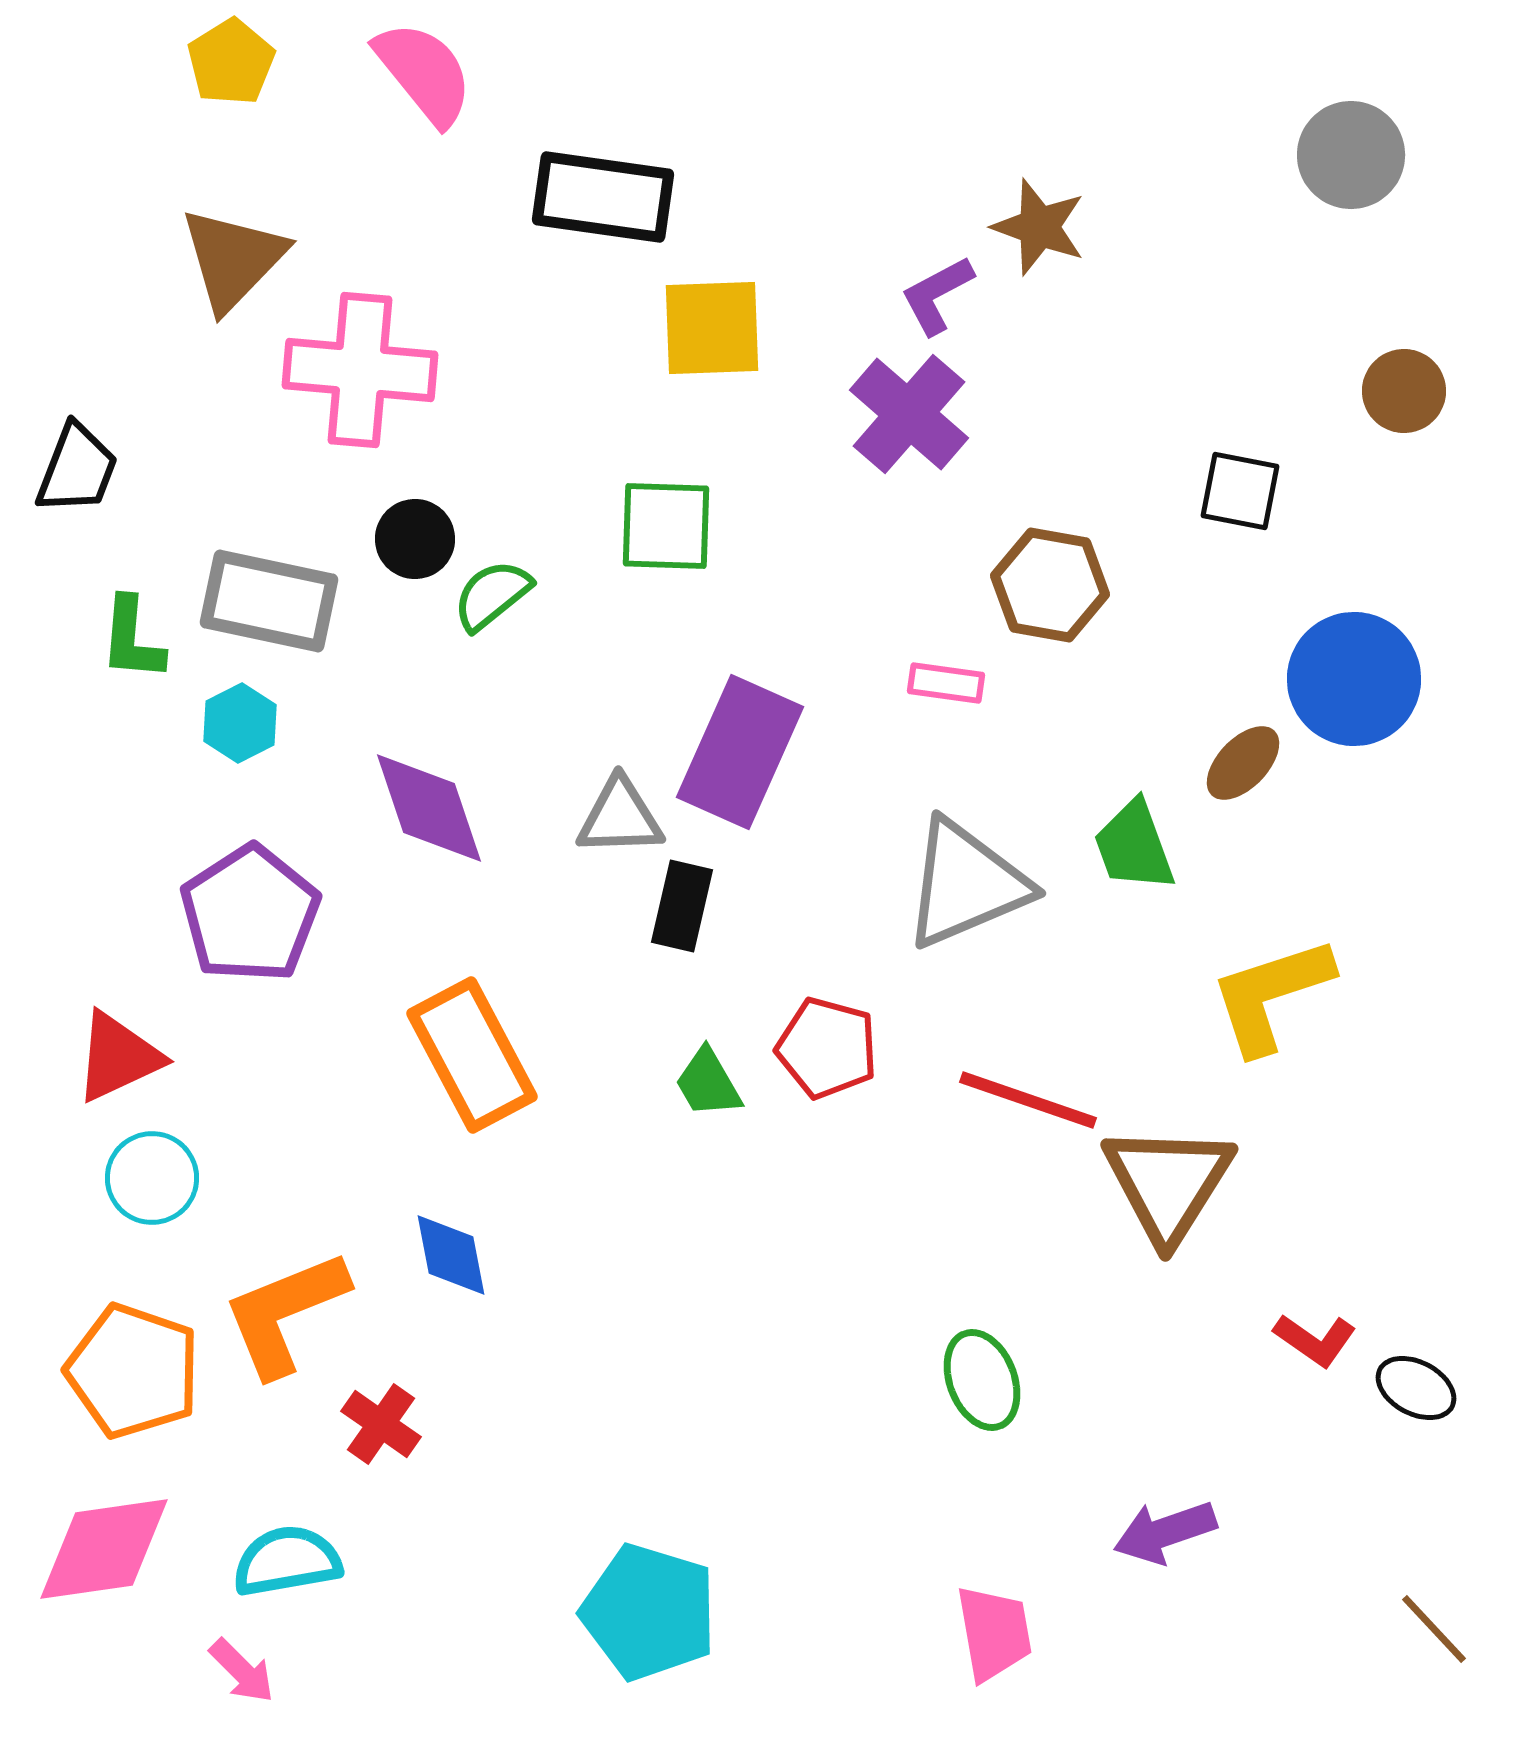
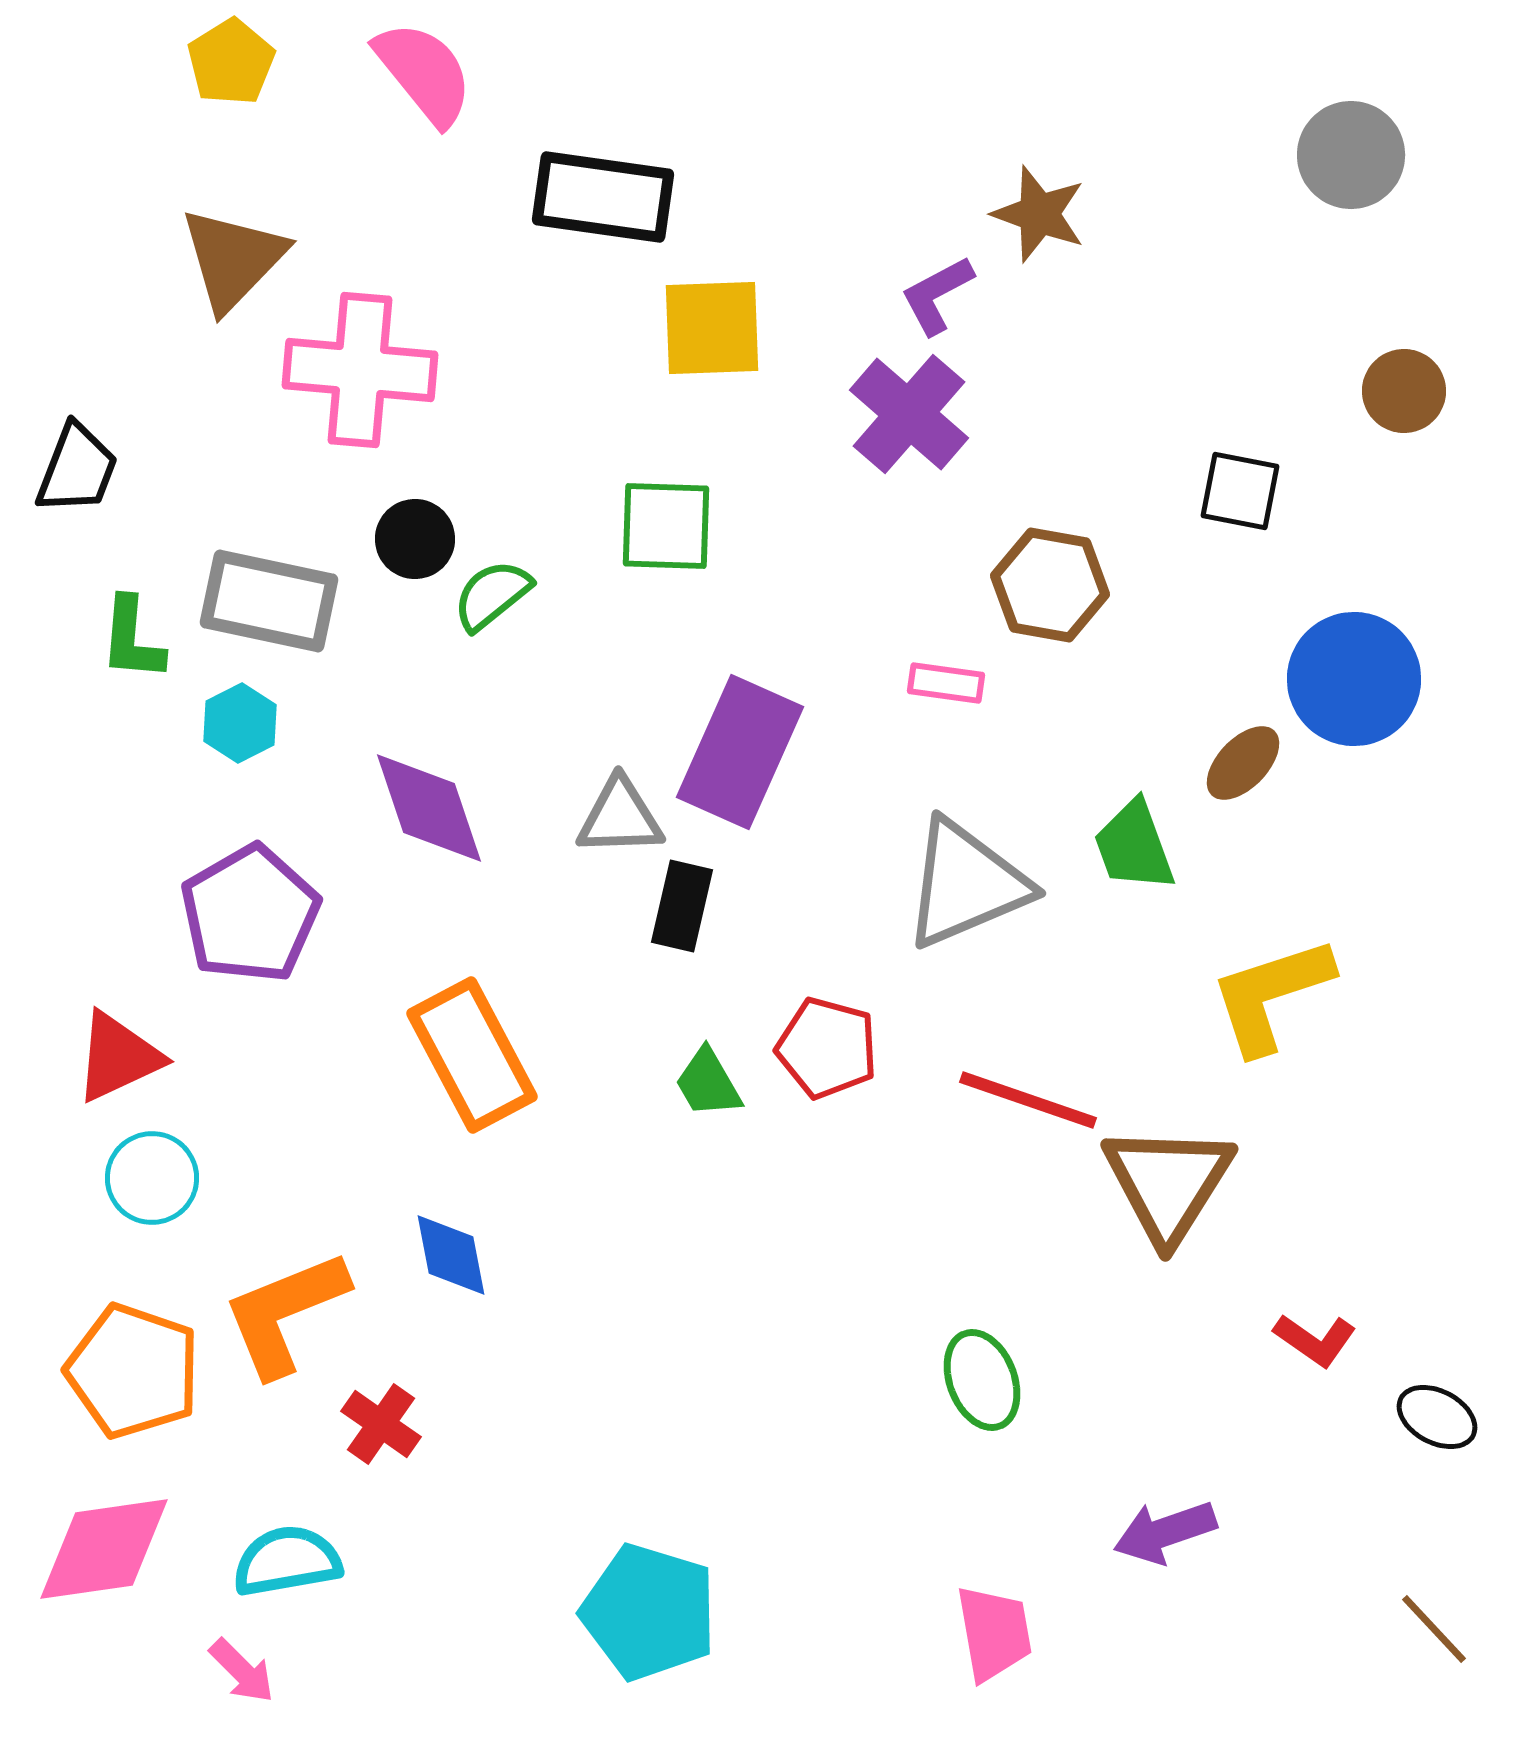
brown star at (1039, 227): moved 13 px up
purple pentagon at (250, 914): rotated 3 degrees clockwise
black ellipse at (1416, 1388): moved 21 px right, 29 px down
